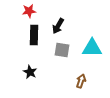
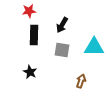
black arrow: moved 4 px right, 1 px up
cyan triangle: moved 2 px right, 1 px up
